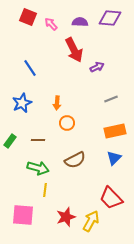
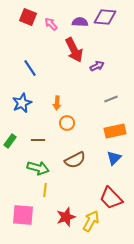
purple diamond: moved 5 px left, 1 px up
purple arrow: moved 1 px up
